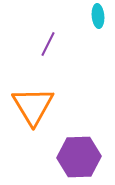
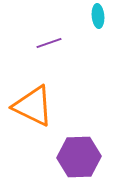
purple line: moved 1 px right, 1 px up; rotated 45 degrees clockwise
orange triangle: rotated 33 degrees counterclockwise
